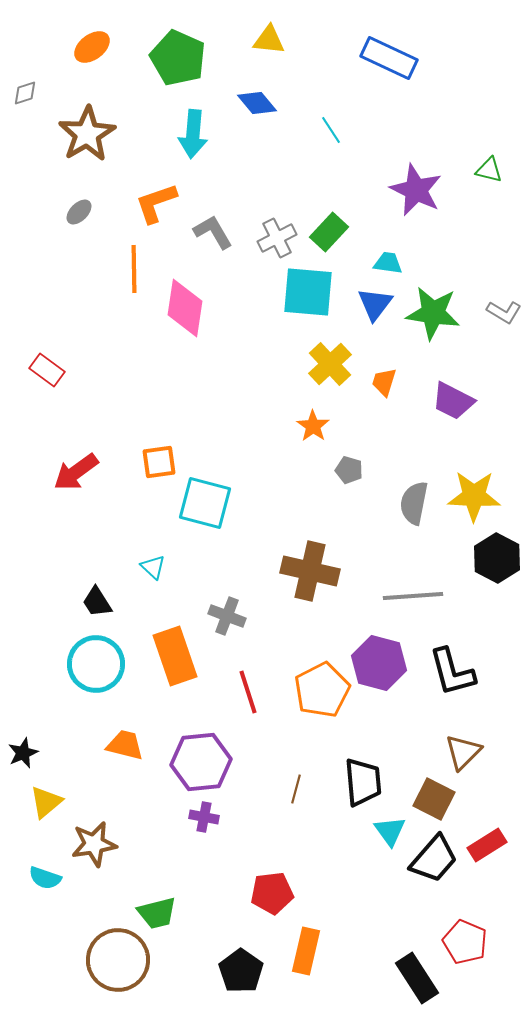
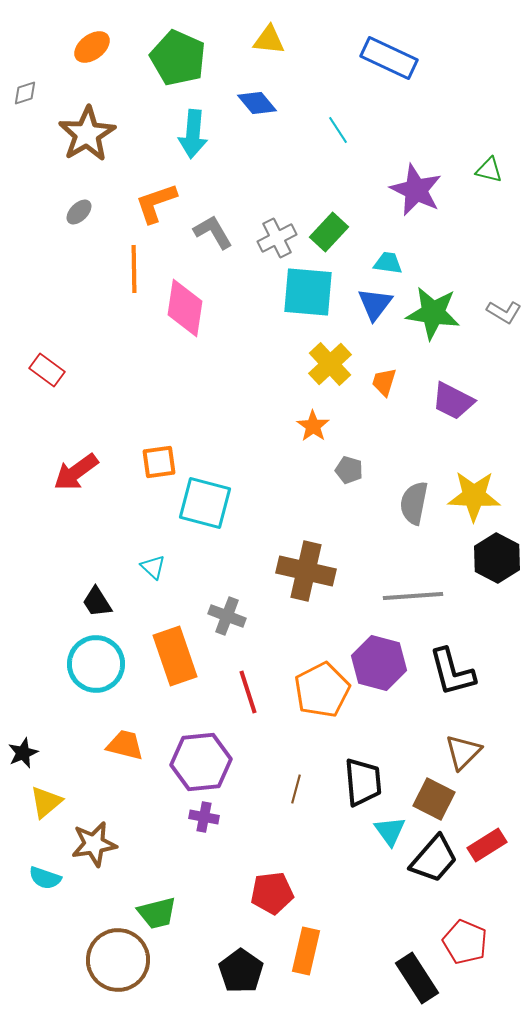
cyan line at (331, 130): moved 7 px right
brown cross at (310, 571): moved 4 px left
